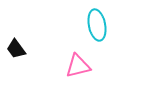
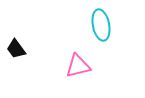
cyan ellipse: moved 4 px right
